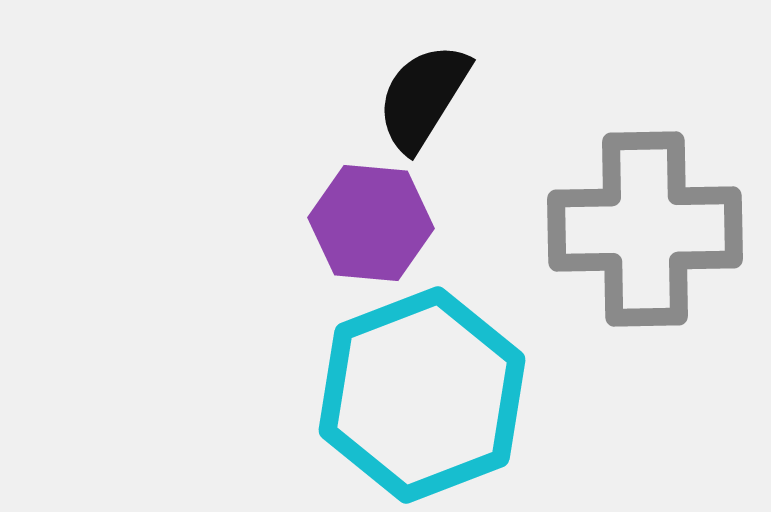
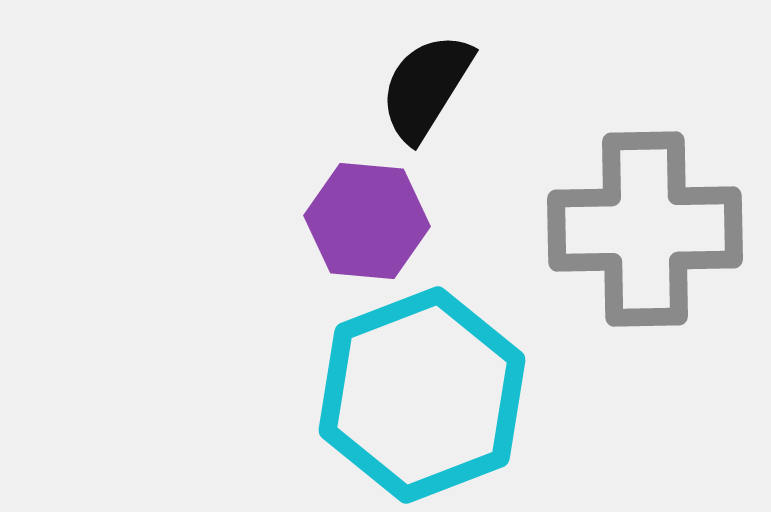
black semicircle: moved 3 px right, 10 px up
purple hexagon: moved 4 px left, 2 px up
